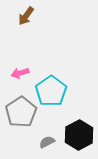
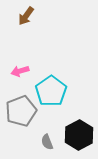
pink arrow: moved 2 px up
gray pentagon: moved 1 px up; rotated 12 degrees clockwise
gray semicircle: rotated 84 degrees counterclockwise
